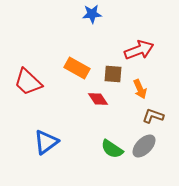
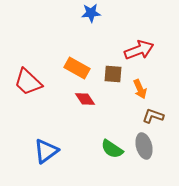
blue star: moved 1 px left, 1 px up
red diamond: moved 13 px left
blue triangle: moved 9 px down
gray ellipse: rotated 60 degrees counterclockwise
